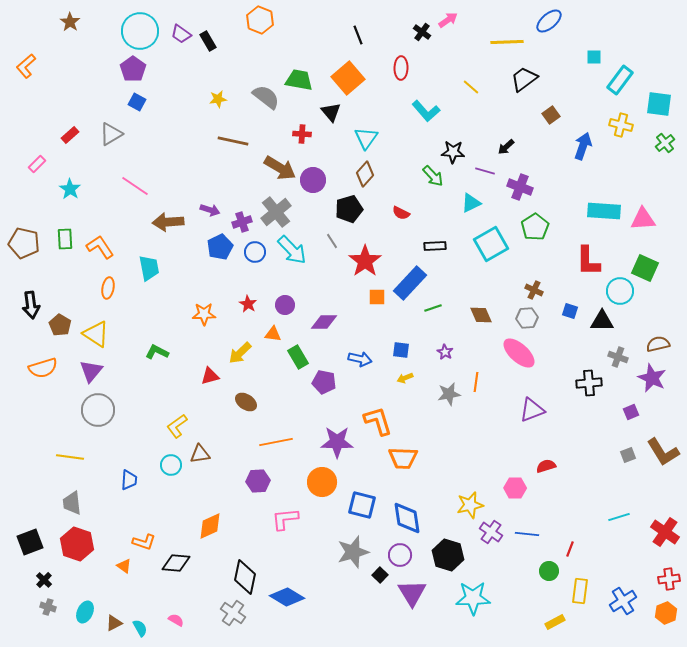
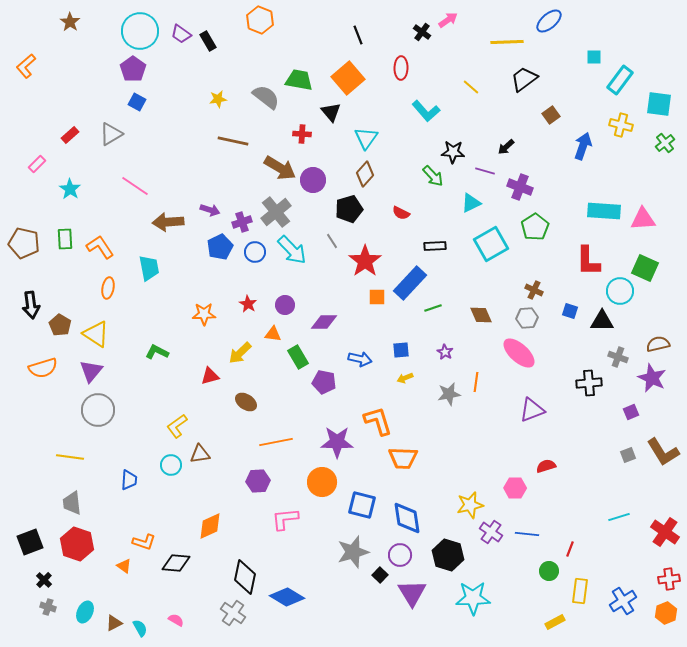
blue square at (401, 350): rotated 12 degrees counterclockwise
